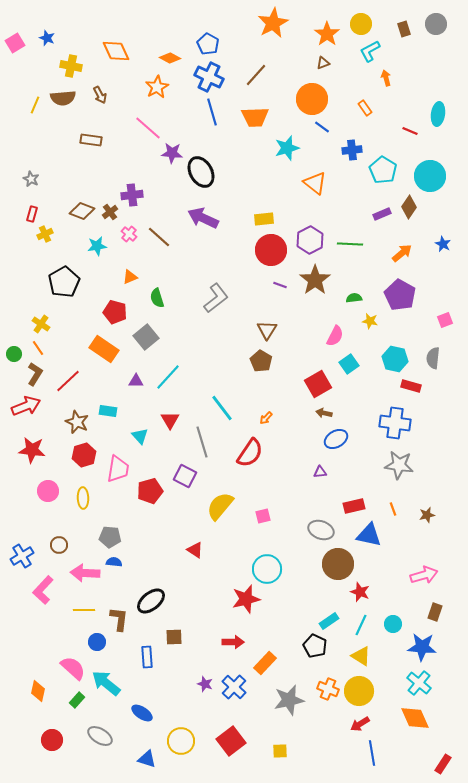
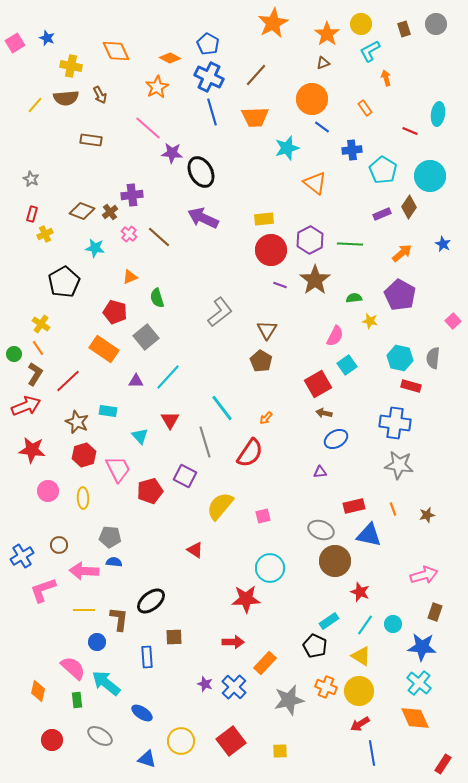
brown semicircle at (63, 98): moved 3 px right
yellow line at (35, 105): rotated 18 degrees clockwise
cyan star at (97, 246): moved 2 px left, 2 px down; rotated 18 degrees clockwise
gray L-shape at (216, 298): moved 4 px right, 14 px down
pink square at (445, 320): moved 8 px right, 1 px down; rotated 21 degrees counterclockwise
cyan hexagon at (395, 359): moved 5 px right, 1 px up
cyan square at (349, 364): moved 2 px left, 1 px down
gray line at (202, 442): moved 3 px right
pink trapezoid at (118, 469): rotated 36 degrees counterclockwise
brown circle at (338, 564): moved 3 px left, 3 px up
cyan circle at (267, 569): moved 3 px right, 1 px up
pink arrow at (85, 573): moved 1 px left, 2 px up
pink L-shape at (43, 590): rotated 28 degrees clockwise
red star at (246, 599): rotated 12 degrees clockwise
cyan line at (361, 625): moved 4 px right; rotated 10 degrees clockwise
orange cross at (328, 689): moved 2 px left, 2 px up
green rectangle at (77, 700): rotated 49 degrees counterclockwise
